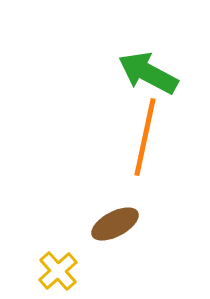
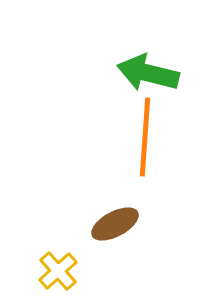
green arrow: rotated 14 degrees counterclockwise
orange line: rotated 8 degrees counterclockwise
